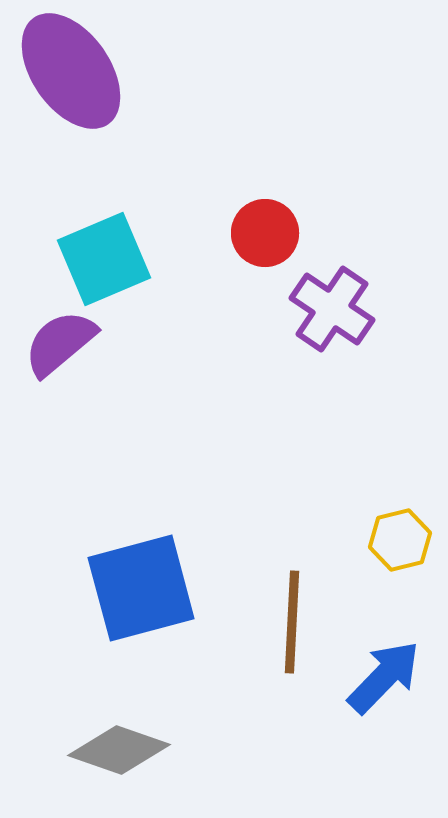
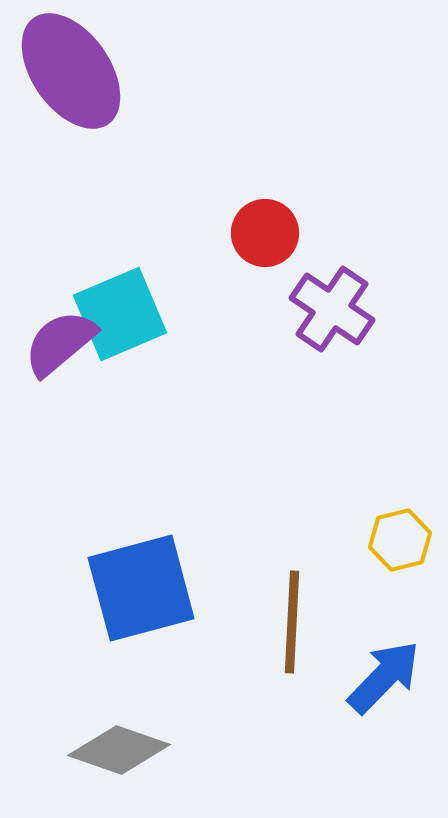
cyan square: moved 16 px right, 55 px down
